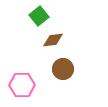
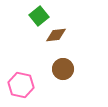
brown diamond: moved 3 px right, 5 px up
pink hexagon: moved 1 px left; rotated 15 degrees clockwise
